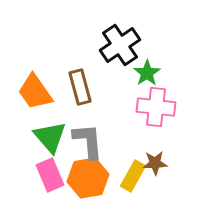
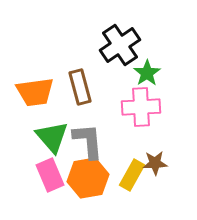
orange trapezoid: rotated 63 degrees counterclockwise
pink cross: moved 15 px left; rotated 9 degrees counterclockwise
green triangle: moved 2 px right
yellow rectangle: moved 1 px left, 1 px up
